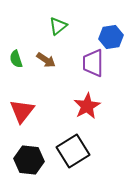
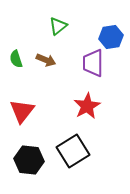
brown arrow: rotated 12 degrees counterclockwise
